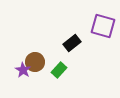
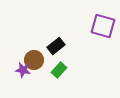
black rectangle: moved 16 px left, 3 px down
brown circle: moved 1 px left, 2 px up
purple star: rotated 21 degrees counterclockwise
